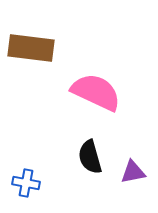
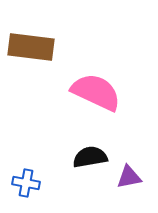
brown rectangle: moved 1 px up
black semicircle: rotated 96 degrees clockwise
purple triangle: moved 4 px left, 5 px down
